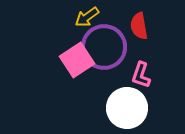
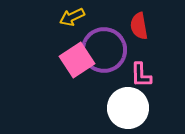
yellow arrow: moved 15 px left; rotated 10 degrees clockwise
purple circle: moved 3 px down
pink L-shape: rotated 20 degrees counterclockwise
white circle: moved 1 px right
